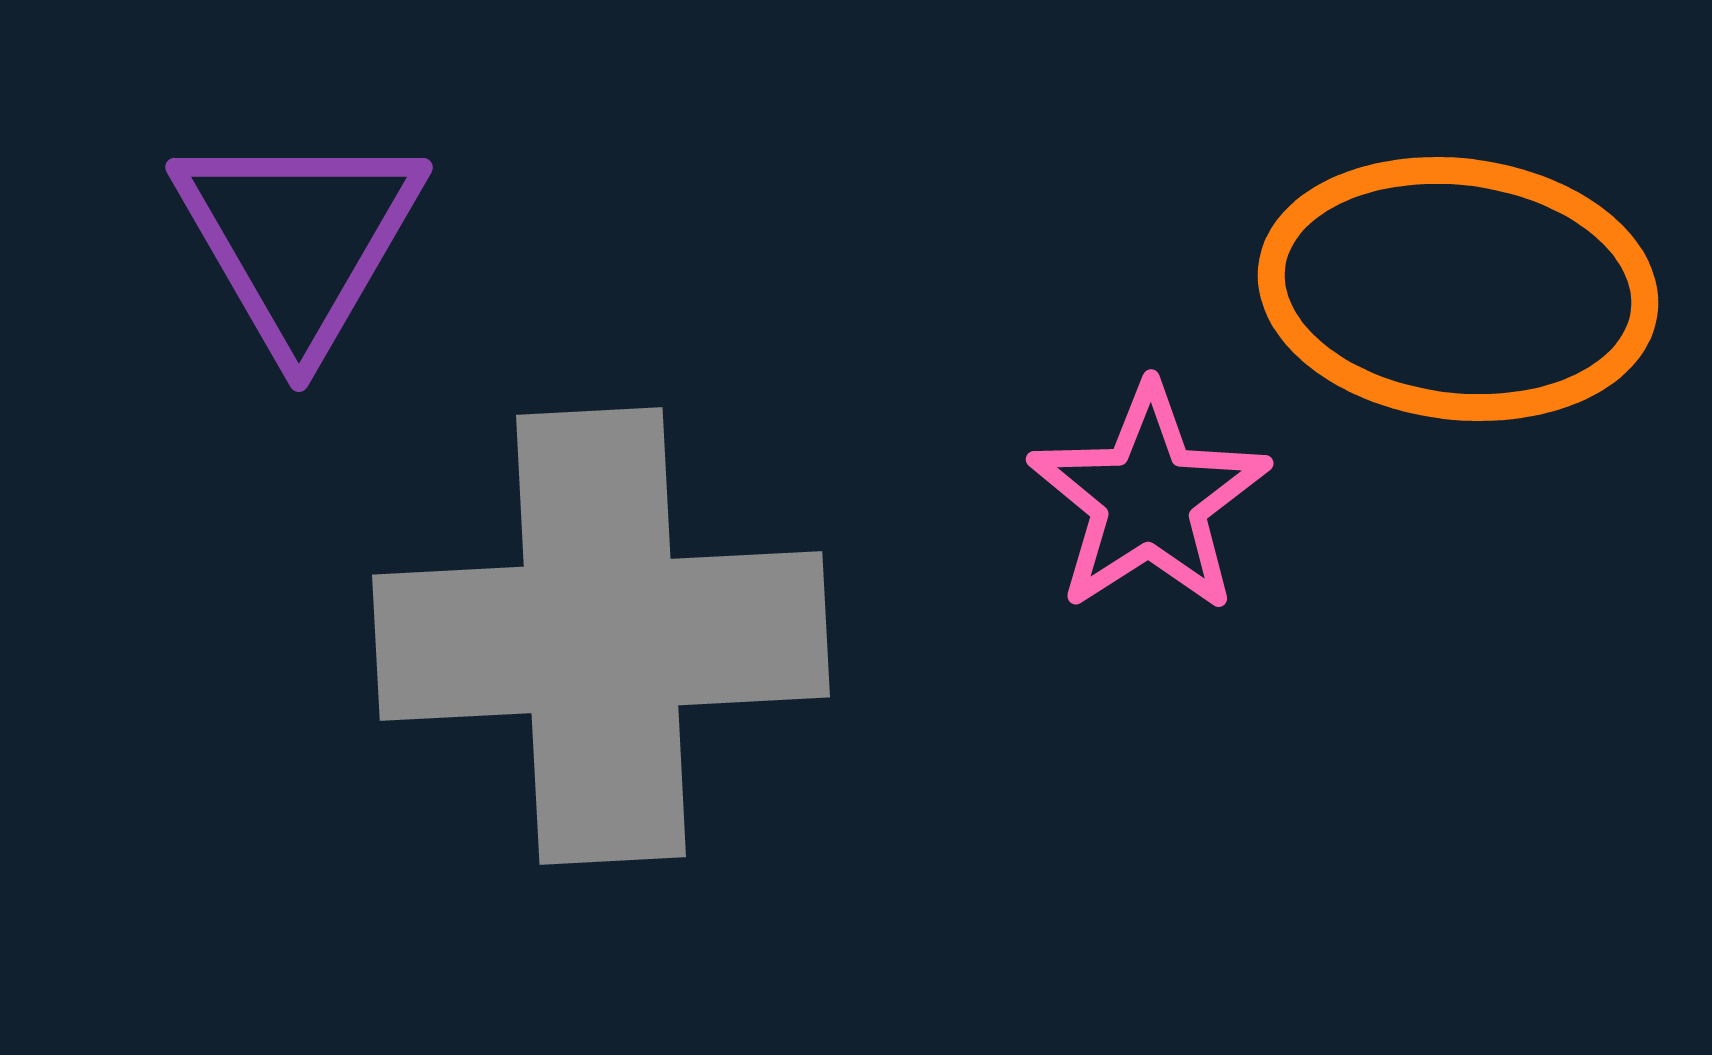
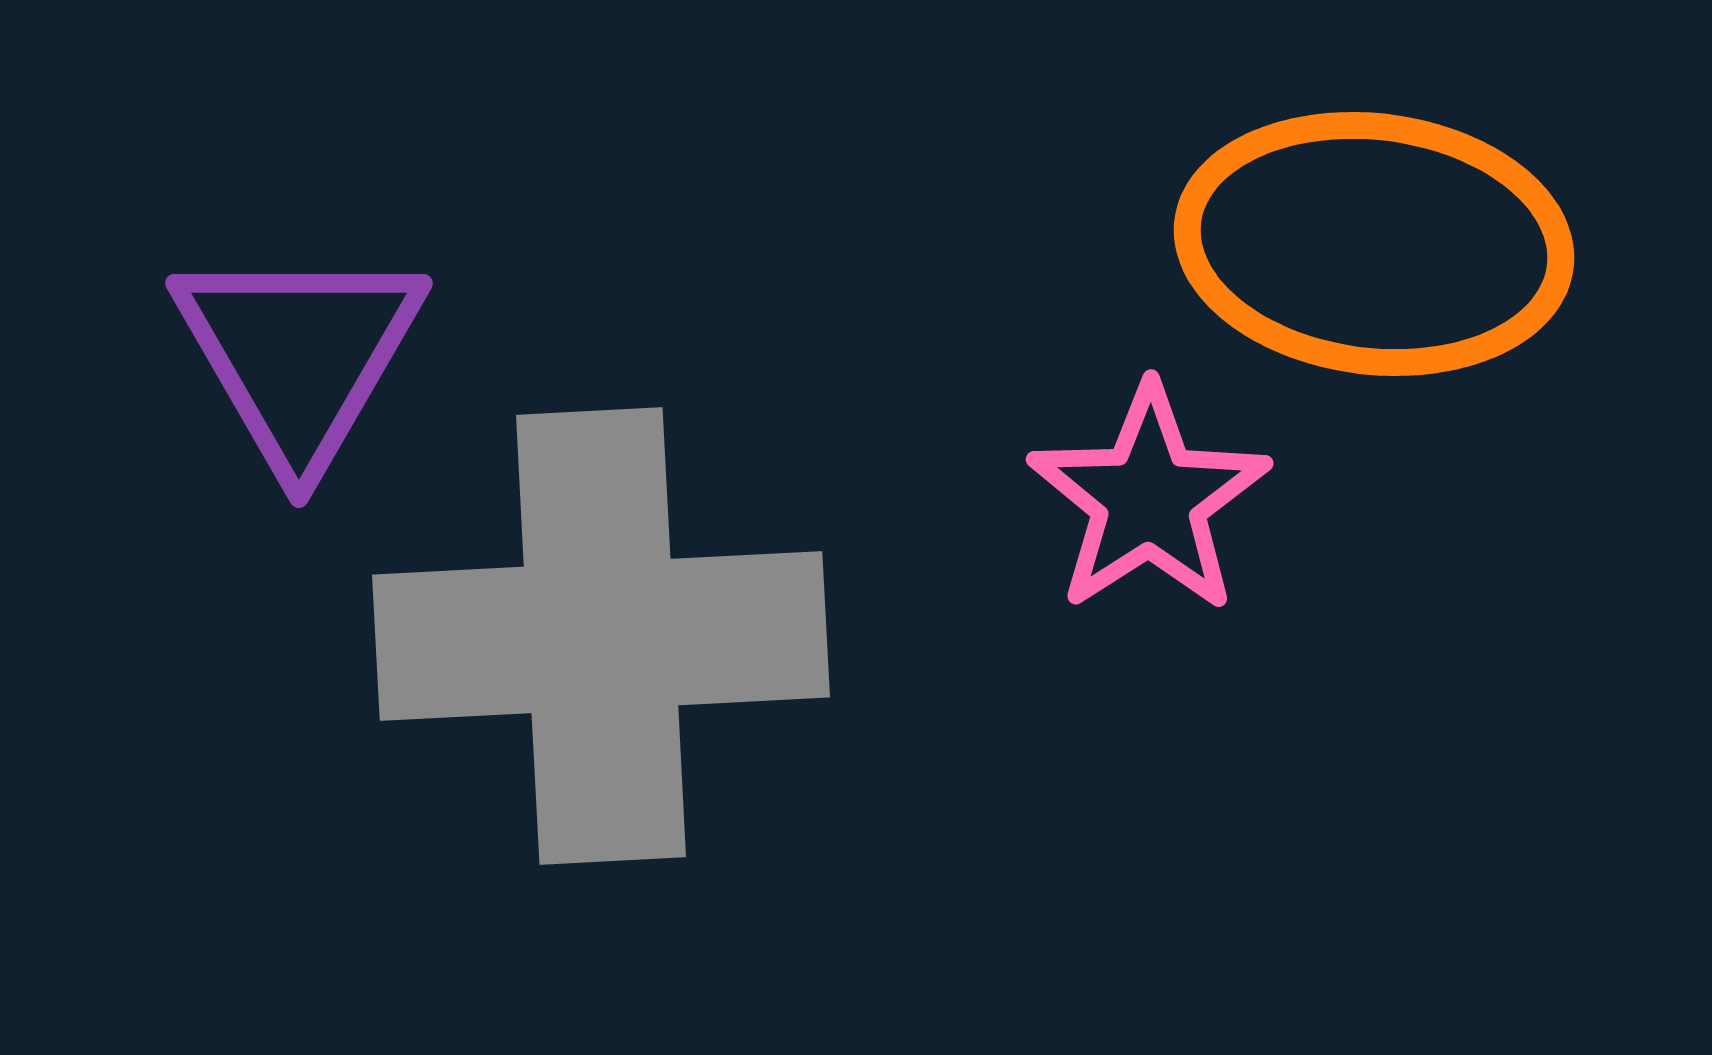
purple triangle: moved 116 px down
orange ellipse: moved 84 px left, 45 px up
